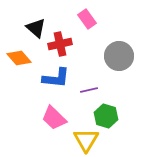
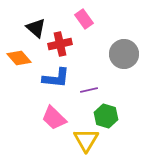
pink rectangle: moved 3 px left
gray circle: moved 5 px right, 2 px up
